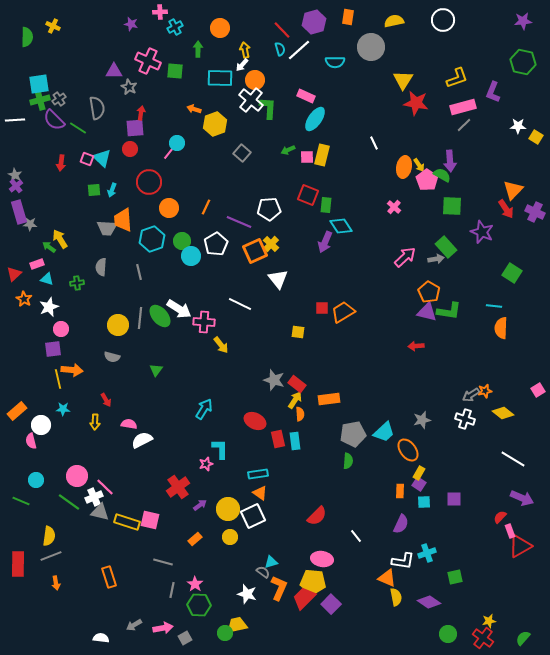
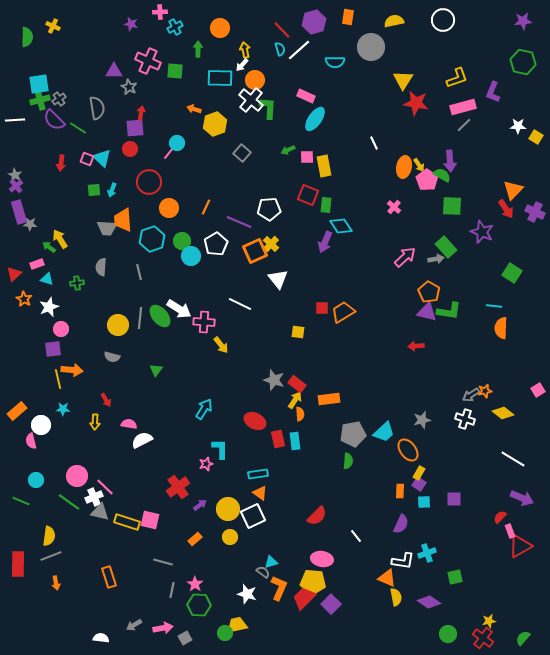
yellow rectangle at (322, 155): moved 2 px right, 11 px down; rotated 25 degrees counterclockwise
